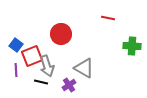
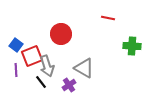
black line: rotated 40 degrees clockwise
